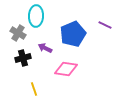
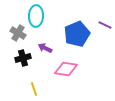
blue pentagon: moved 4 px right
